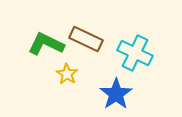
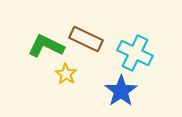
green L-shape: moved 2 px down
yellow star: moved 1 px left
blue star: moved 5 px right, 3 px up
